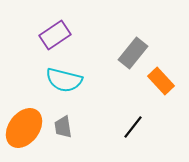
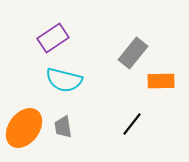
purple rectangle: moved 2 px left, 3 px down
orange rectangle: rotated 48 degrees counterclockwise
black line: moved 1 px left, 3 px up
